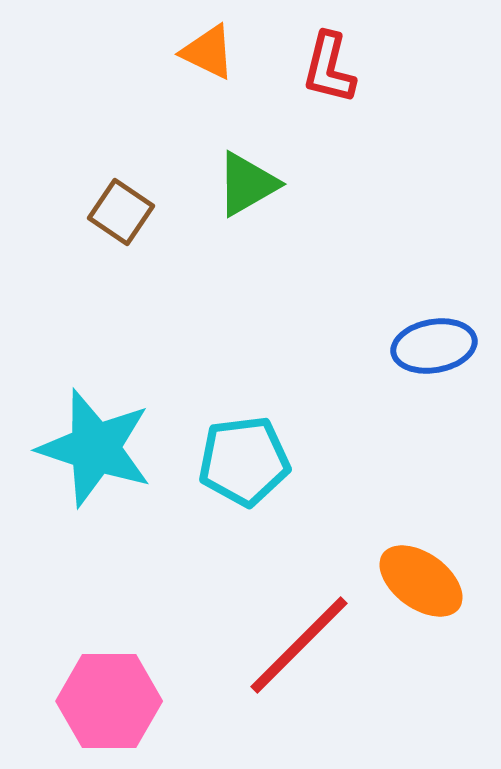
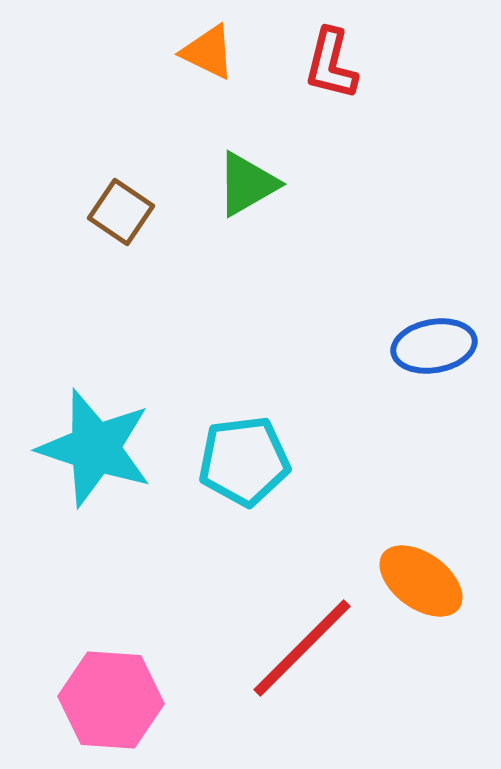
red L-shape: moved 2 px right, 4 px up
red line: moved 3 px right, 3 px down
pink hexagon: moved 2 px right, 1 px up; rotated 4 degrees clockwise
